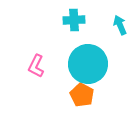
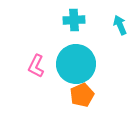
cyan circle: moved 12 px left
orange pentagon: rotated 20 degrees clockwise
